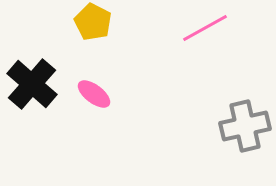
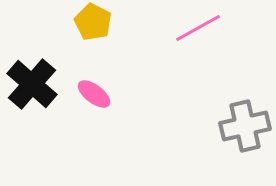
pink line: moved 7 px left
